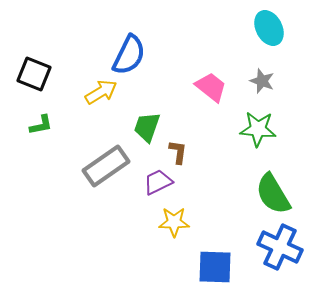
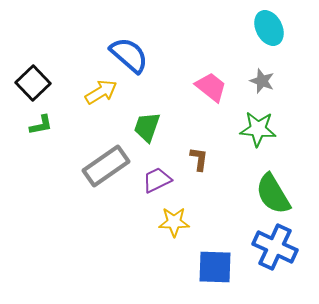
blue semicircle: rotated 75 degrees counterclockwise
black square: moved 1 px left, 9 px down; rotated 24 degrees clockwise
brown L-shape: moved 21 px right, 7 px down
purple trapezoid: moved 1 px left, 2 px up
blue cross: moved 5 px left
